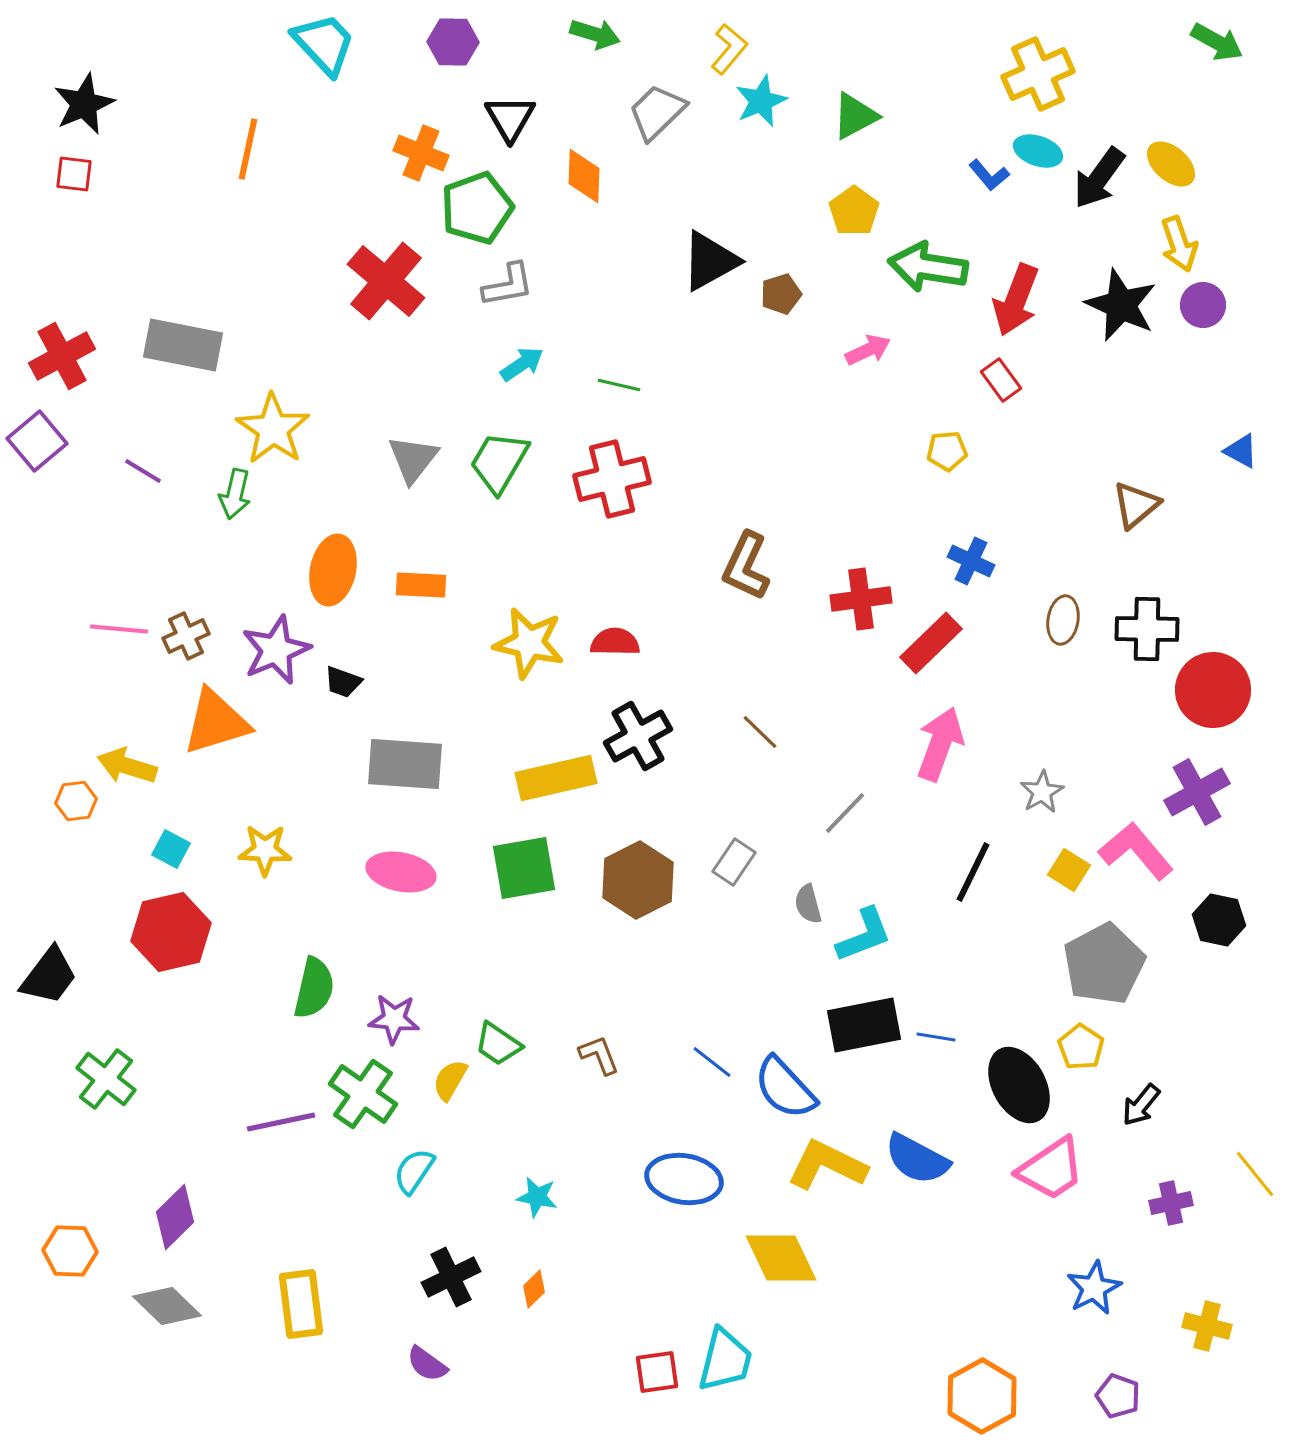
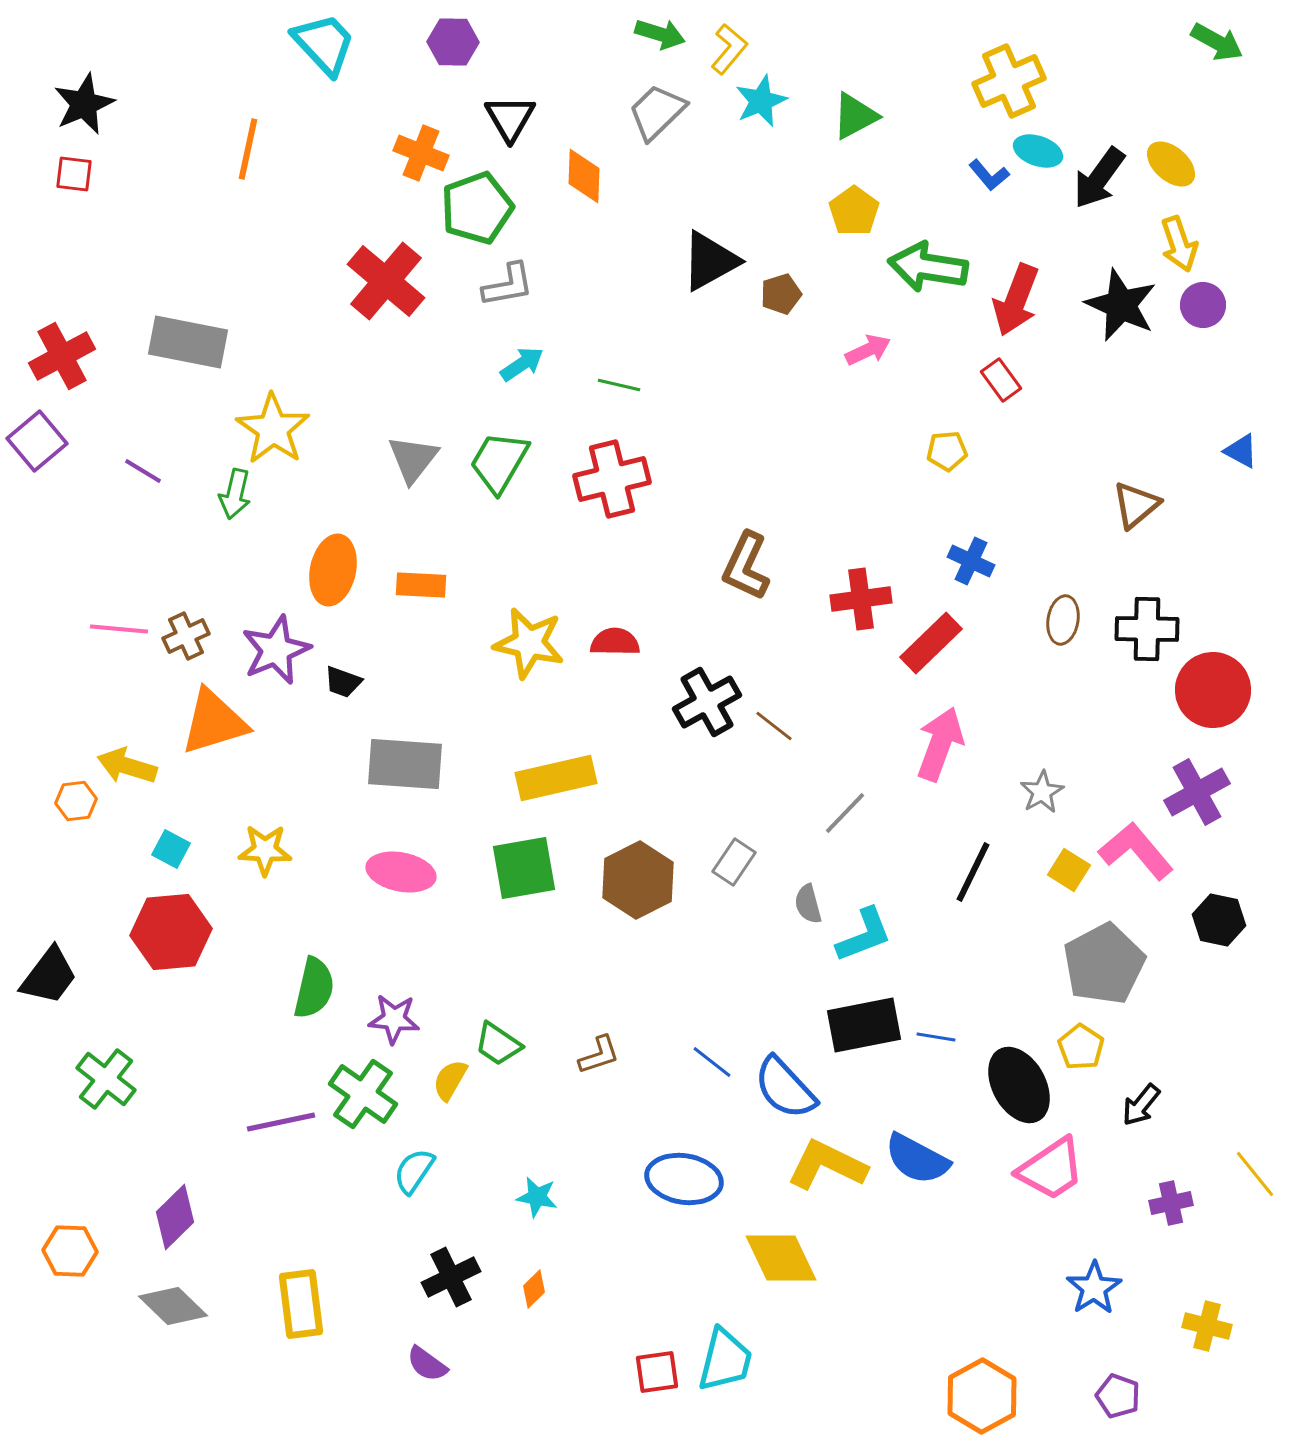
green arrow at (595, 34): moved 65 px right
yellow cross at (1038, 74): moved 29 px left, 7 px down
gray rectangle at (183, 345): moved 5 px right, 3 px up
orange triangle at (216, 722): moved 2 px left
brown line at (760, 732): moved 14 px right, 6 px up; rotated 6 degrees counterclockwise
black cross at (638, 736): moved 69 px right, 34 px up
red hexagon at (171, 932): rotated 8 degrees clockwise
brown L-shape at (599, 1055): rotated 93 degrees clockwise
blue star at (1094, 1288): rotated 6 degrees counterclockwise
gray diamond at (167, 1306): moved 6 px right
